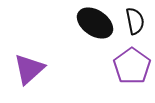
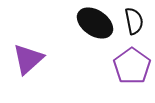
black semicircle: moved 1 px left
purple triangle: moved 1 px left, 10 px up
